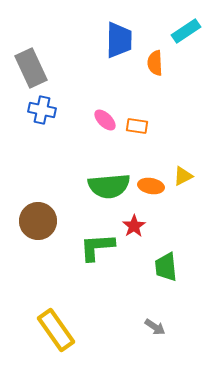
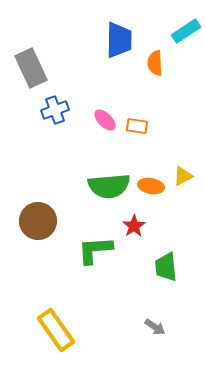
blue cross: moved 13 px right; rotated 32 degrees counterclockwise
green L-shape: moved 2 px left, 3 px down
